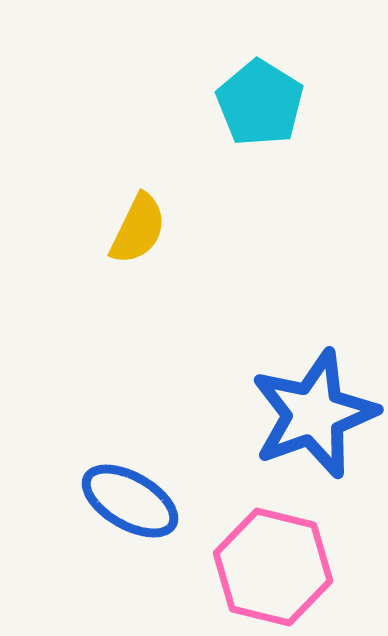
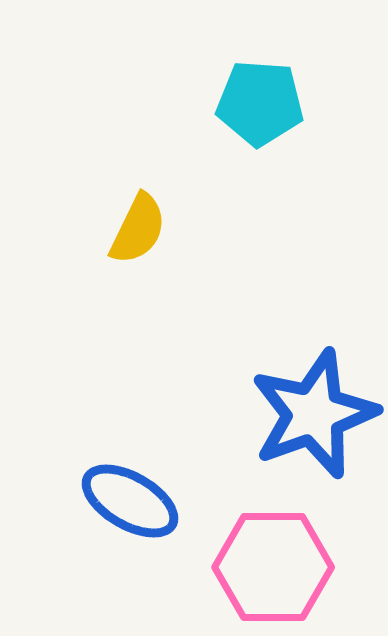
cyan pentagon: rotated 28 degrees counterclockwise
pink hexagon: rotated 14 degrees counterclockwise
